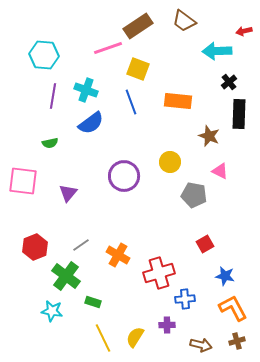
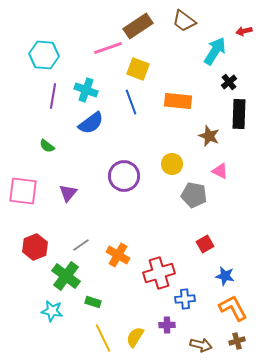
cyan arrow: moved 2 px left; rotated 124 degrees clockwise
green semicircle: moved 3 px left, 3 px down; rotated 49 degrees clockwise
yellow circle: moved 2 px right, 2 px down
pink square: moved 10 px down
